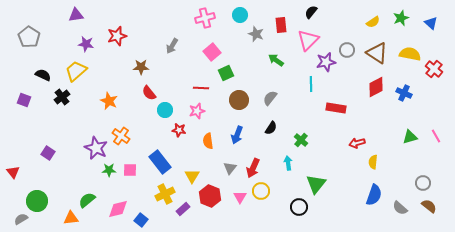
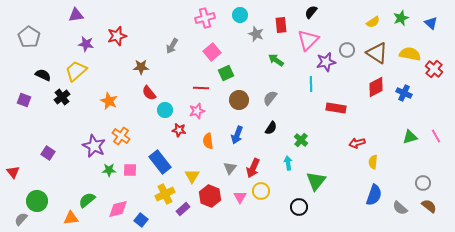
purple star at (96, 148): moved 2 px left, 2 px up
green triangle at (316, 184): moved 3 px up
gray semicircle at (21, 219): rotated 16 degrees counterclockwise
